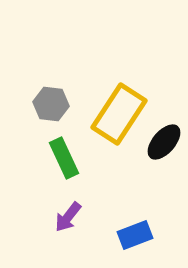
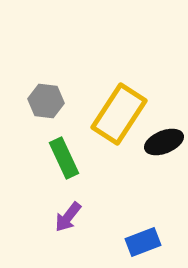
gray hexagon: moved 5 px left, 3 px up
black ellipse: rotated 27 degrees clockwise
blue rectangle: moved 8 px right, 7 px down
